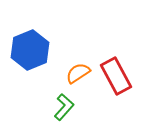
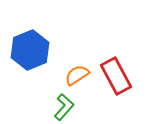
orange semicircle: moved 1 px left, 2 px down
